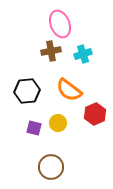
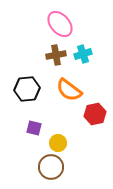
pink ellipse: rotated 20 degrees counterclockwise
brown cross: moved 5 px right, 4 px down
black hexagon: moved 2 px up
red hexagon: rotated 10 degrees clockwise
yellow circle: moved 20 px down
